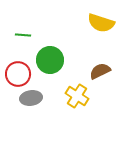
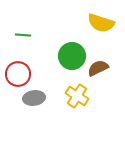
green circle: moved 22 px right, 4 px up
brown semicircle: moved 2 px left, 3 px up
gray ellipse: moved 3 px right
